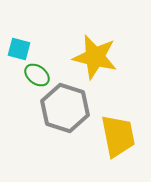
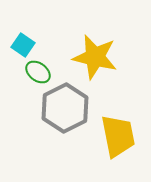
cyan square: moved 4 px right, 4 px up; rotated 20 degrees clockwise
green ellipse: moved 1 px right, 3 px up
gray hexagon: rotated 15 degrees clockwise
